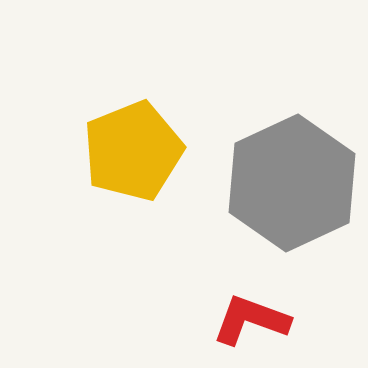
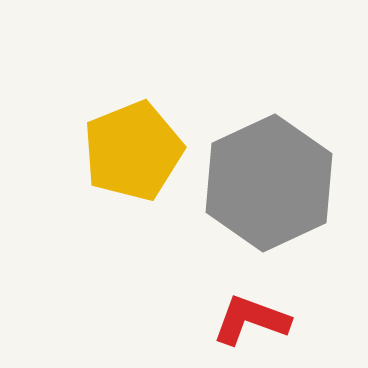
gray hexagon: moved 23 px left
